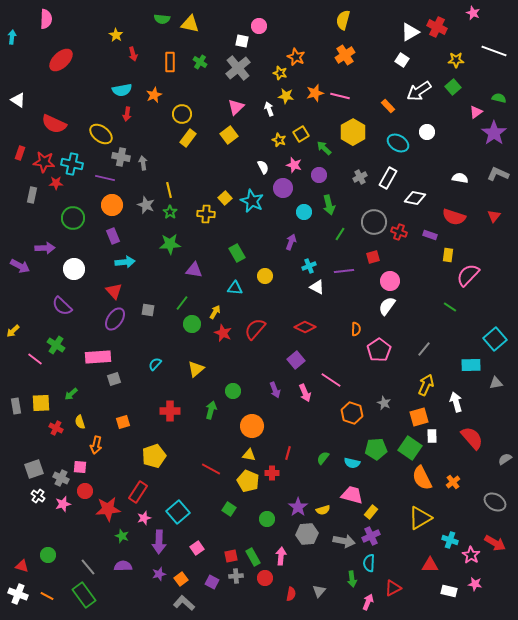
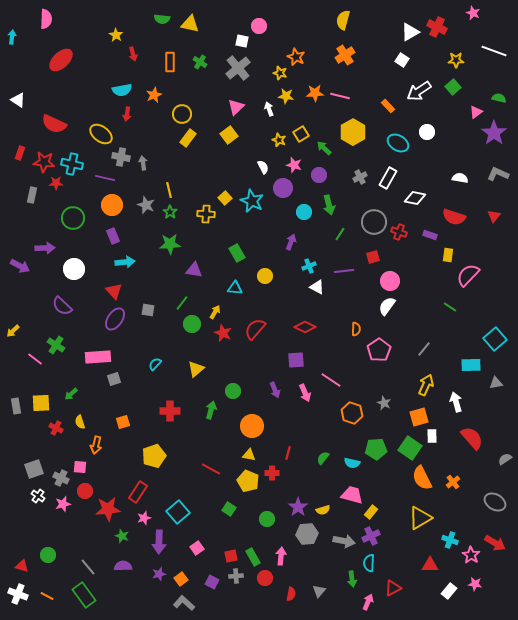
orange star at (315, 93): rotated 12 degrees clockwise
purple square at (296, 360): rotated 36 degrees clockwise
white rectangle at (449, 591): rotated 63 degrees counterclockwise
